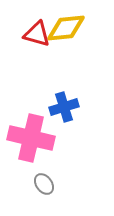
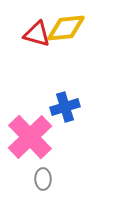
blue cross: moved 1 px right
pink cross: moved 1 px left, 1 px up; rotated 33 degrees clockwise
gray ellipse: moved 1 px left, 5 px up; rotated 35 degrees clockwise
